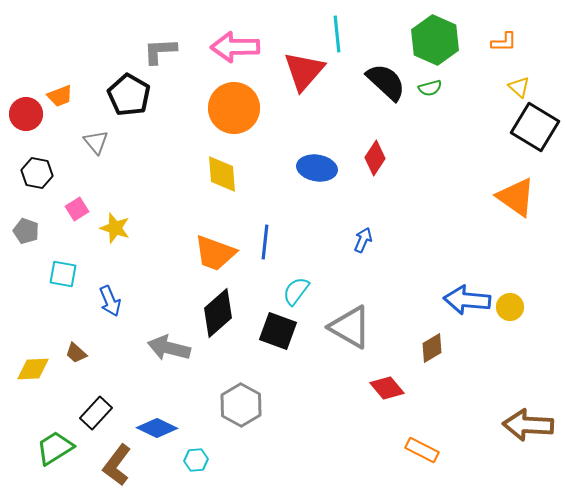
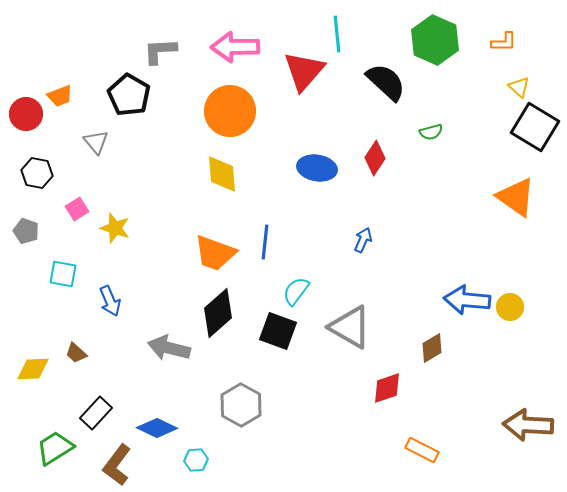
green semicircle at (430, 88): moved 1 px right, 44 px down
orange circle at (234, 108): moved 4 px left, 3 px down
red diamond at (387, 388): rotated 68 degrees counterclockwise
